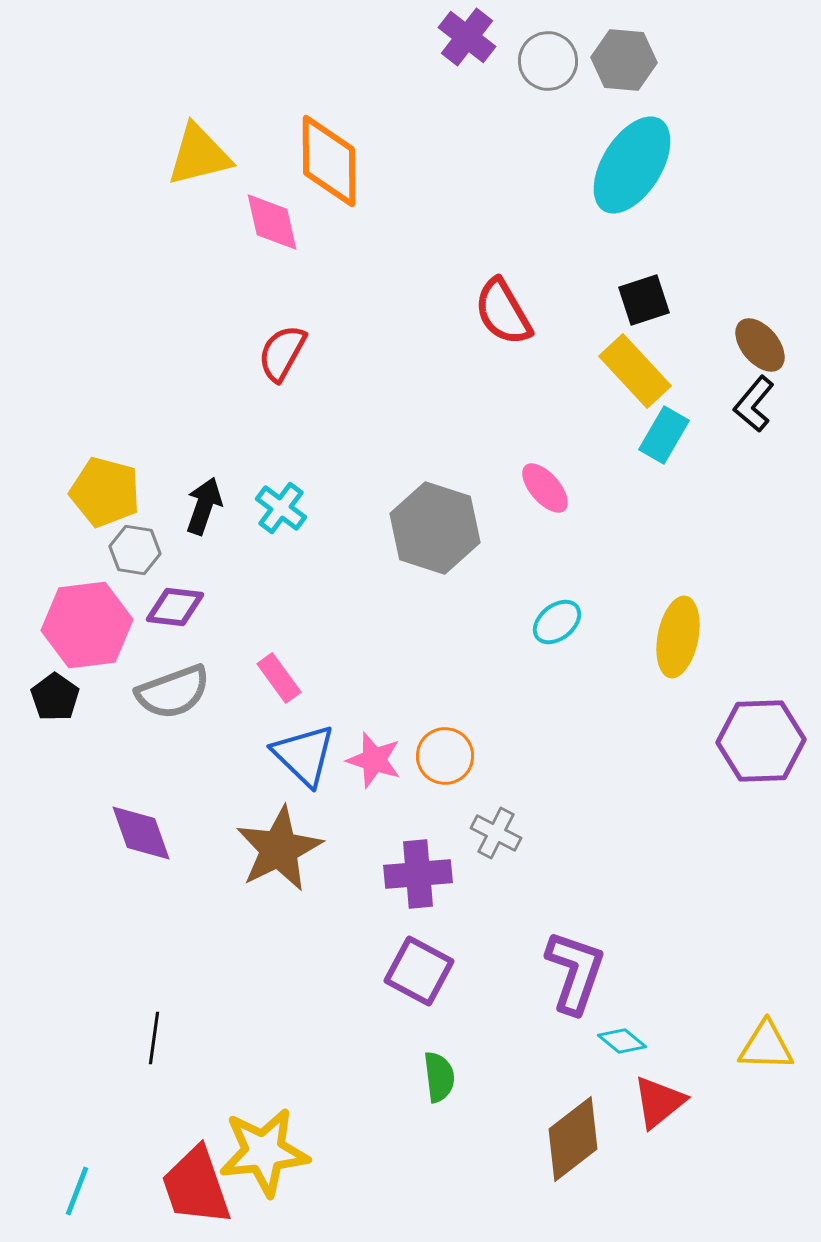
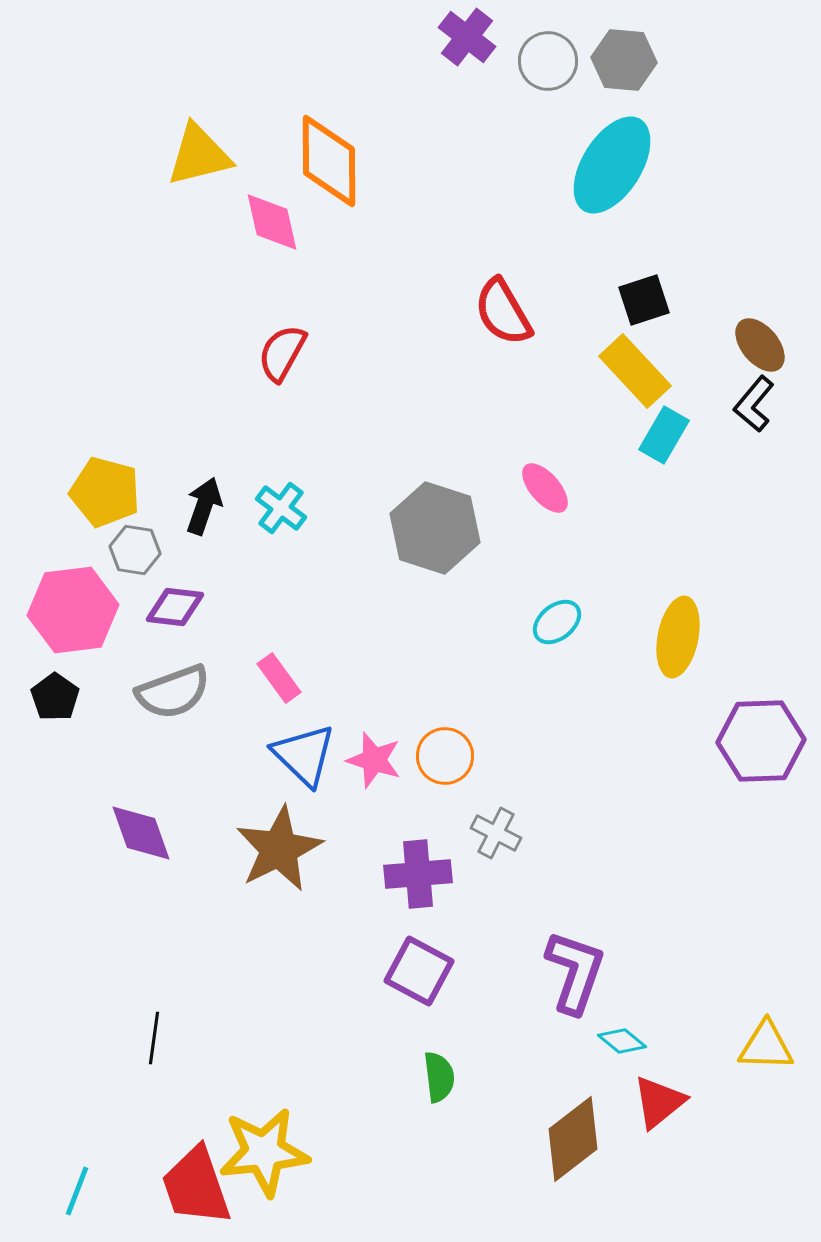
cyan ellipse at (632, 165): moved 20 px left
pink hexagon at (87, 625): moved 14 px left, 15 px up
